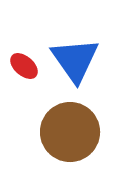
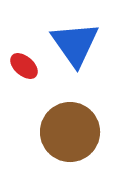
blue triangle: moved 16 px up
